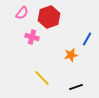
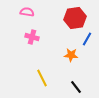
pink semicircle: moved 5 px right, 1 px up; rotated 120 degrees counterclockwise
red hexagon: moved 26 px right, 1 px down; rotated 10 degrees clockwise
orange star: rotated 16 degrees clockwise
yellow line: rotated 18 degrees clockwise
black line: rotated 72 degrees clockwise
